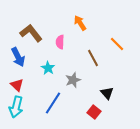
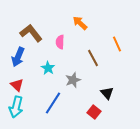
orange arrow: rotated 14 degrees counterclockwise
orange line: rotated 21 degrees clockwise
blue arrow: rotated 48 degrees clockwise
